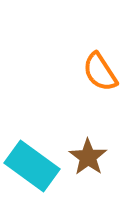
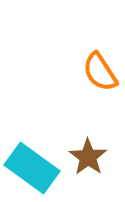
cyan rectangle: moved 2 px down
